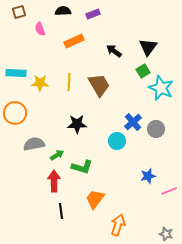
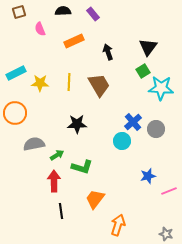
purple rectangle: rotated 72 degrees clockwise
black arrow: moved 6 px left, 1 px down; rotated 35 degrees clockwise
cyan rectangle: rotated 30 degrees counterclockwise
cyan star: rotated 20 degrees counterclockwise
cyan circle: moved 5 px right
